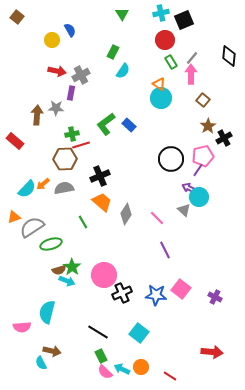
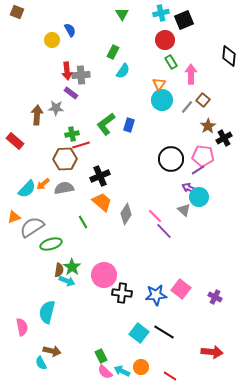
brown square at (17, 17): moved 5 px up; rotated 16 degrees counterclockwise
gray line at (192, 58): moved 5 px left, 49 px down
red arrow at (57, 71): moved 10 px right; rotated 72 degrees clockwise
gray cross at (81, 75): rotated 24 degrees clockwise
orange triangle at (159, 84): rotated 32 degrees clockwise
purple rectangle at (71, 93): rotated 64 degrees counterclockwise
cyan circle at (161, 98): moved 1 px right, 2 px down
blue rectangle at (129, 125): rotated 64 degrees clockwise
pink pentagon at (203, 156): rotated 20 degrees clockwise
purple line at (198, 170): rotated 24 degrees clockwise
pink line at (157, 218): moved 2 px left, 2 px up
purple line at (165, 250): moved 1 px left, 19 px up; rotated 18 degrees counterclockwise
brown semicircle at (59, 270): rotated 64 degrees counterclockwise
black cross at (122, 293): rotated 30 degrees clockwise
blue star at (156, 295): rotated 10 degrees counterclockwise
pink semicircle at (22, 327): rotated 96 degrees counterclockwise
black line at (98, 332): moved 66 px right
cyan arrow at (122, 369): moved 2 px down
